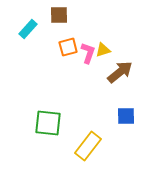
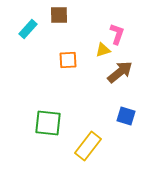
orange square: moved 13 px down; rotated 12 degrees clockwise
pink L-shape: moved 29 px right, 19 px up
blue square: rotated 18 degrees clockwise
